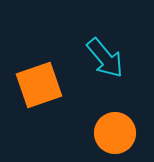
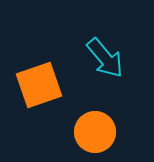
orange circle: moved 20 px left, 1 px up
